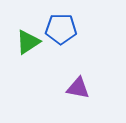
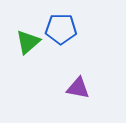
green triangle: rotated 8 degrees counterclockwise
